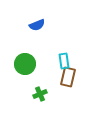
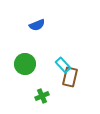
cyan rectangle: moved 1 px left, 4 px down; rotated 35 degrees counterclockwise
brown rectangle: moved 2 px right
green cross: moved 2 px right, 2 px down
